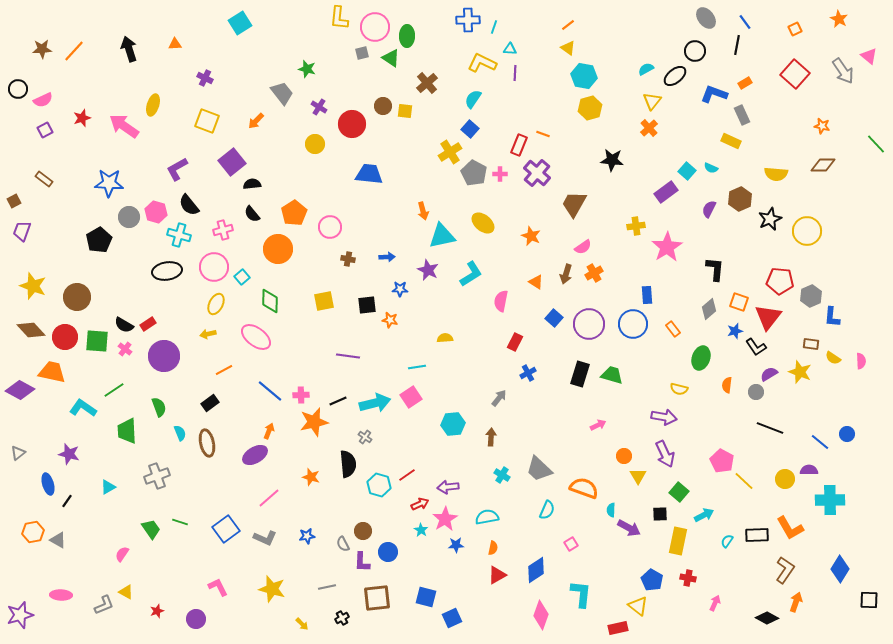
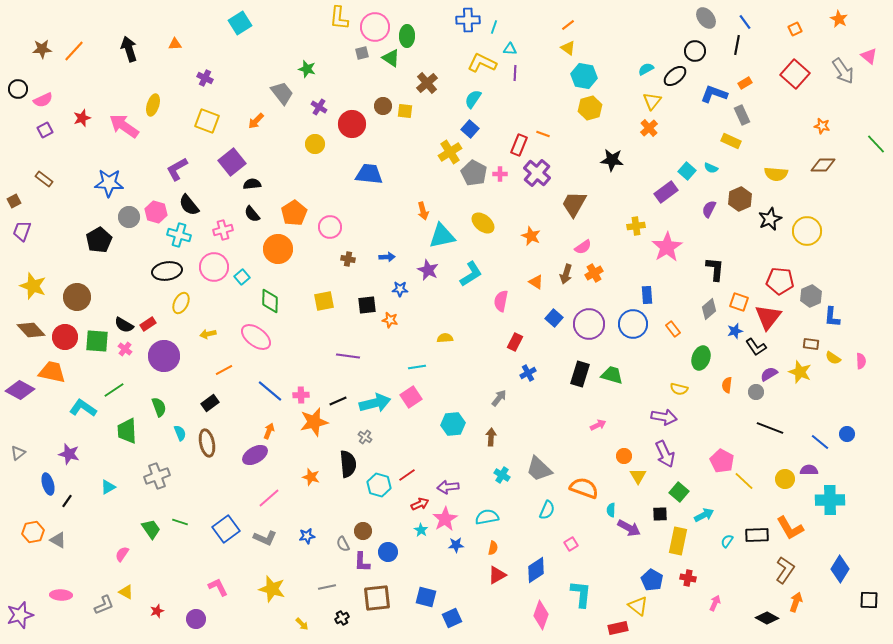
yellow ellipse at (216, 304): moved 35 px left, 1 px up
